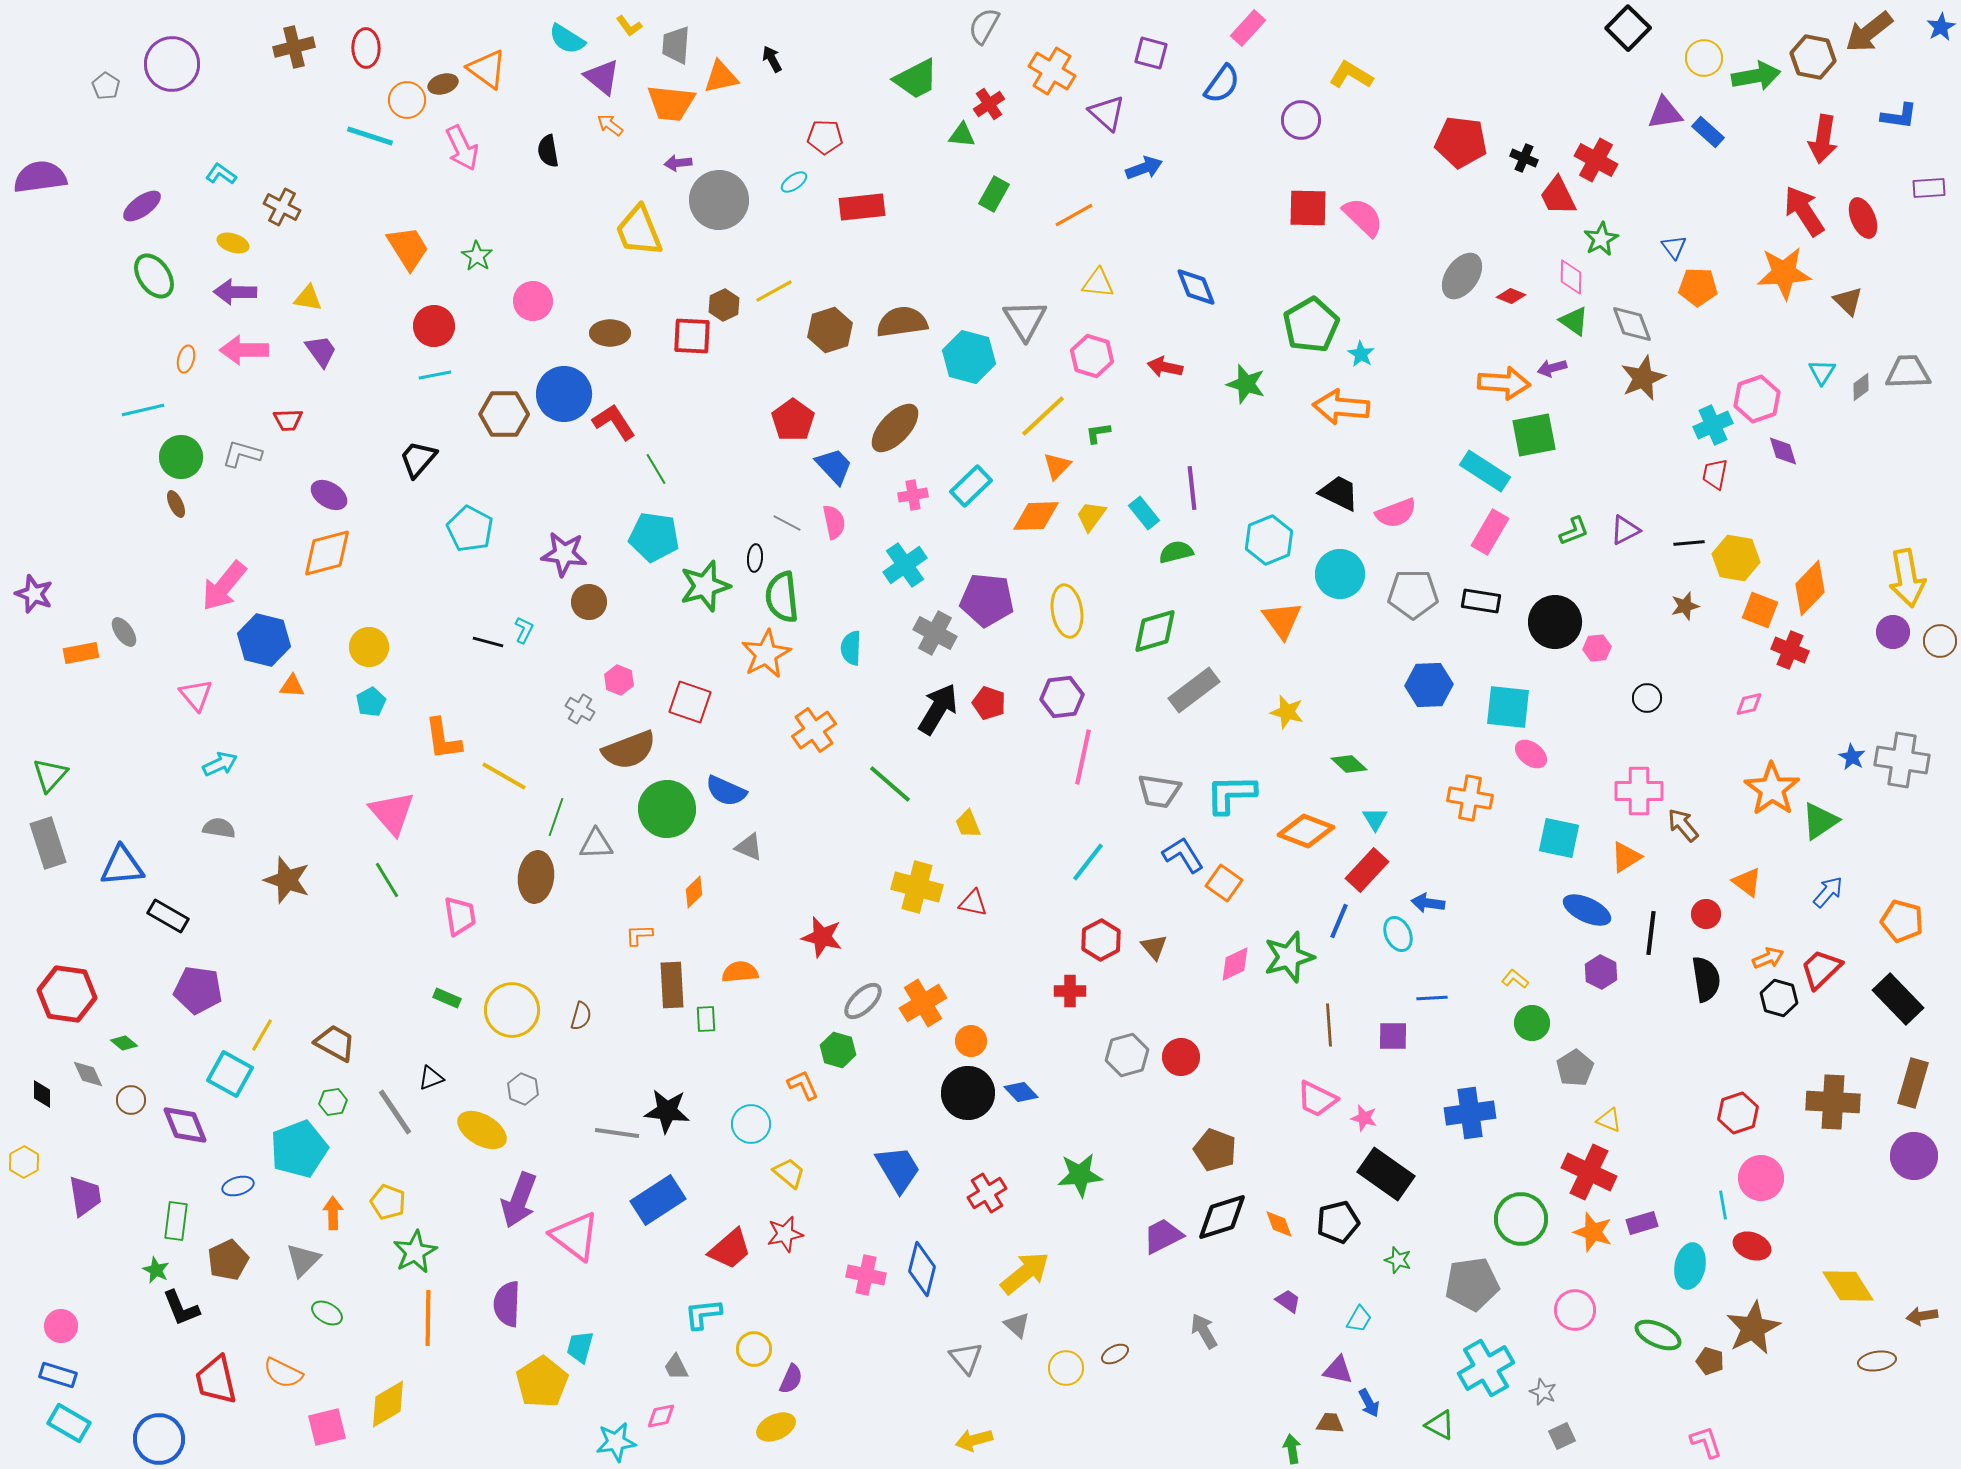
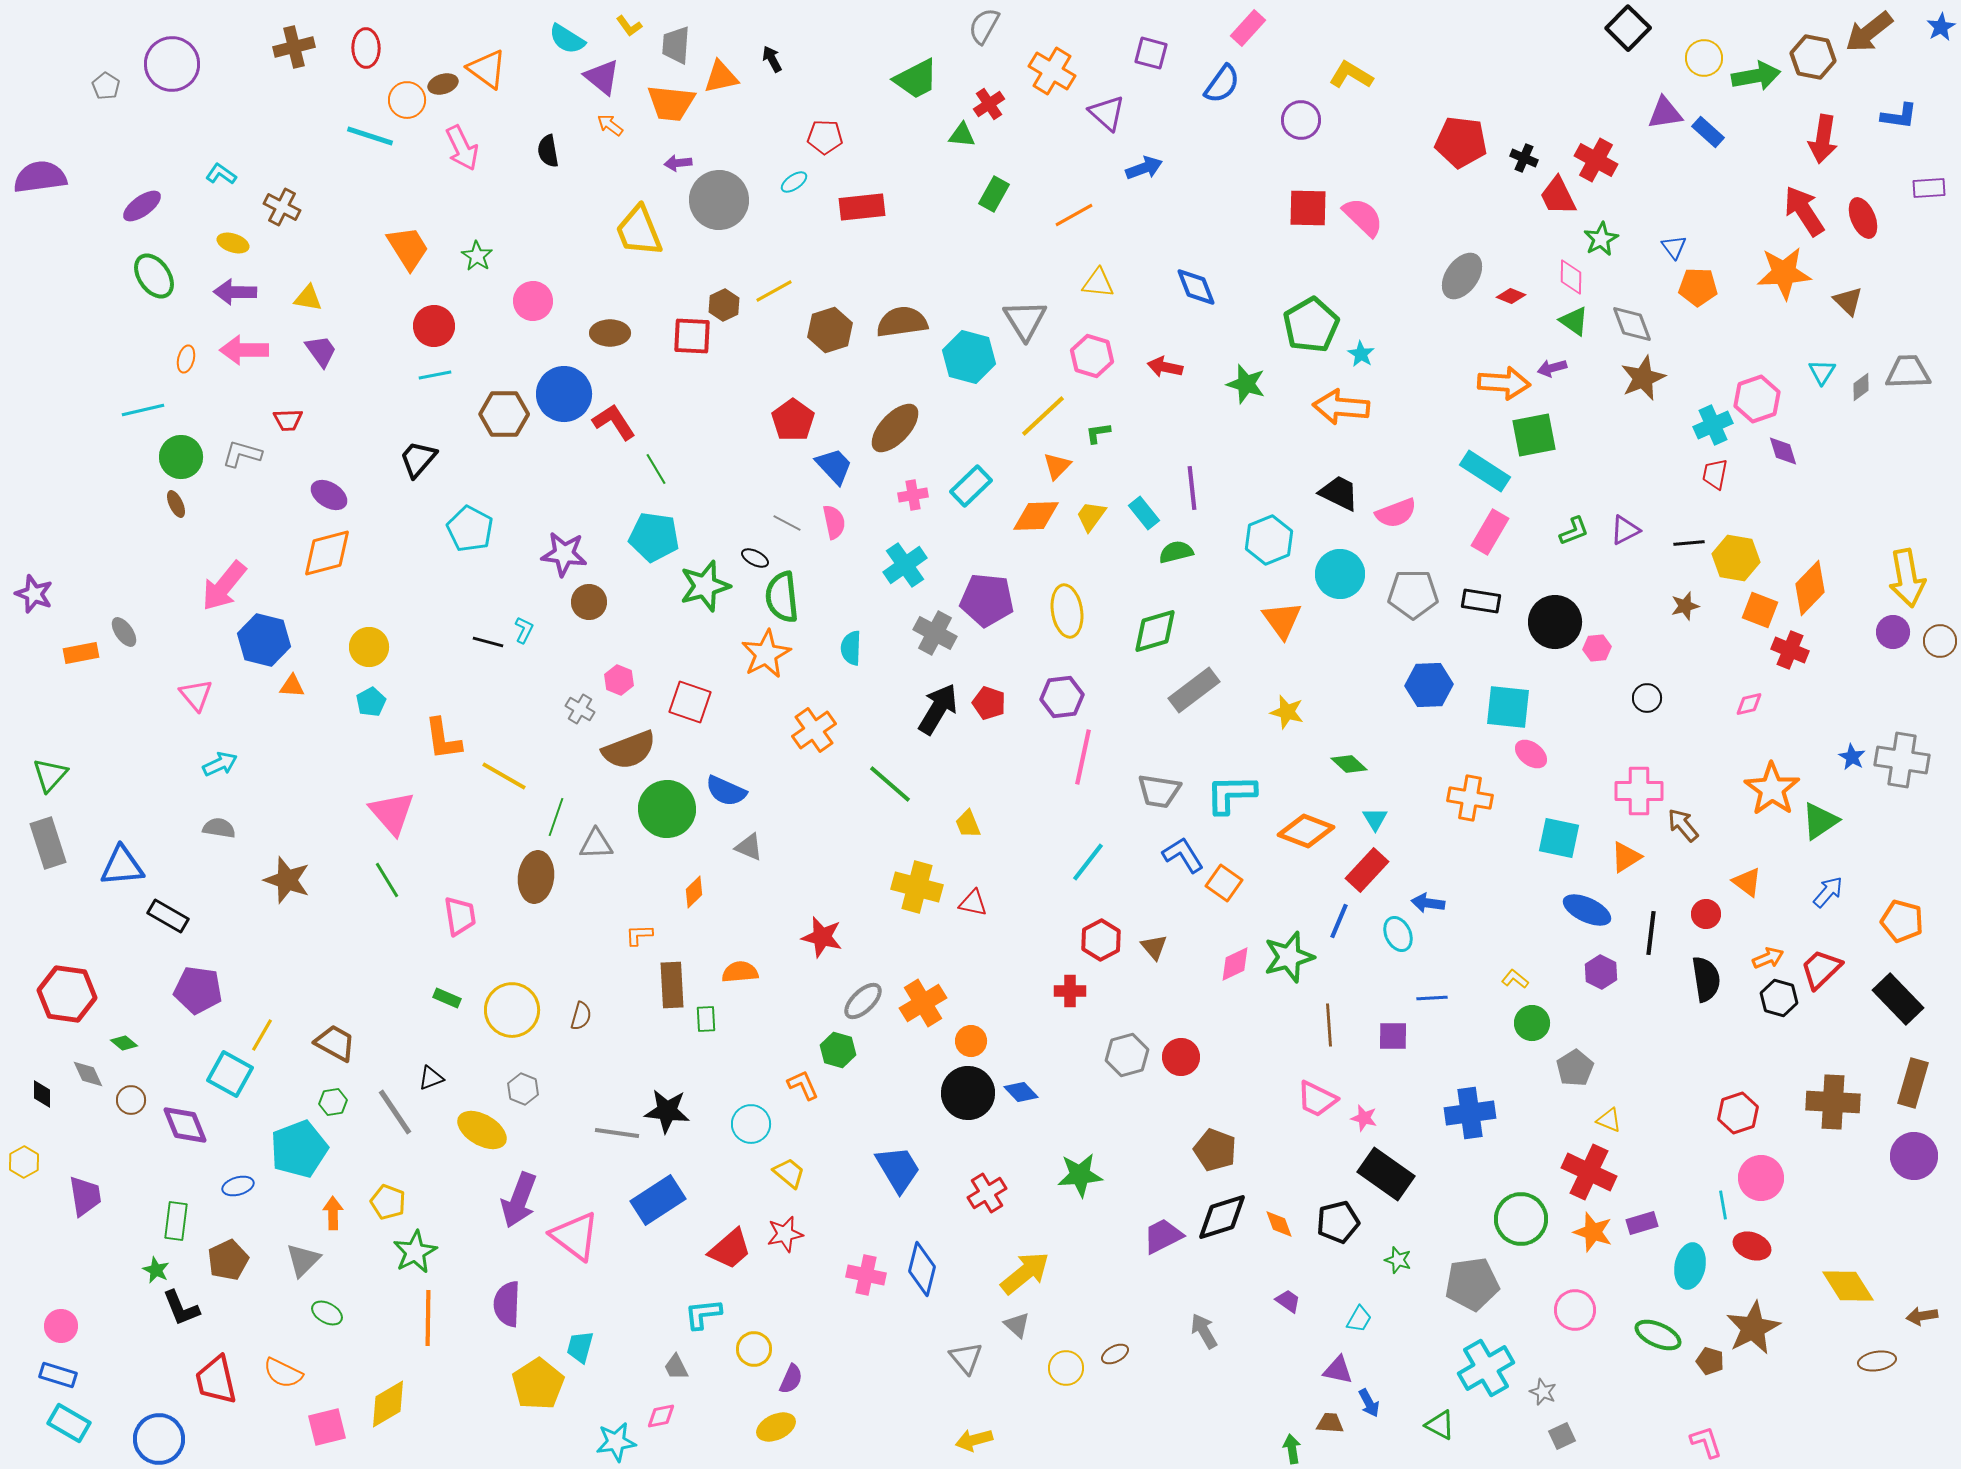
black ellipse at (755, 558): rotated 68 degrees counterclockwise
yellow pentagon at (542, 1382): moved 4 px left, 2 px down
